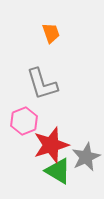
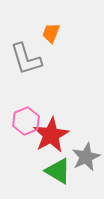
orange trapezoid: rotated 140 degrees counterclockwise
gray L-shape: moved 16 px left, 25 px up
pink hexagon: moved 2 px right
red star: moved 10 px up; rotated 12 degrees counterclockwise
